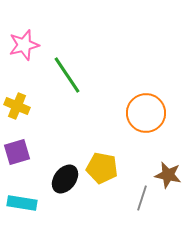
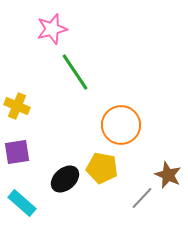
pink star: moved 28 px right, 16 px up
green line: moved 8 px right, 3 px up
orange circle: moved 25 px left, 12 px down
purple square: rotated 8 degrees clockwise
brown star: rotated 12 degrees clockwise
black ellipse: rotated 12 degrees clockwise
gray line: rotated 25 degrees clockwise
cyan rectangle: rotated 32 degrees clockwise
